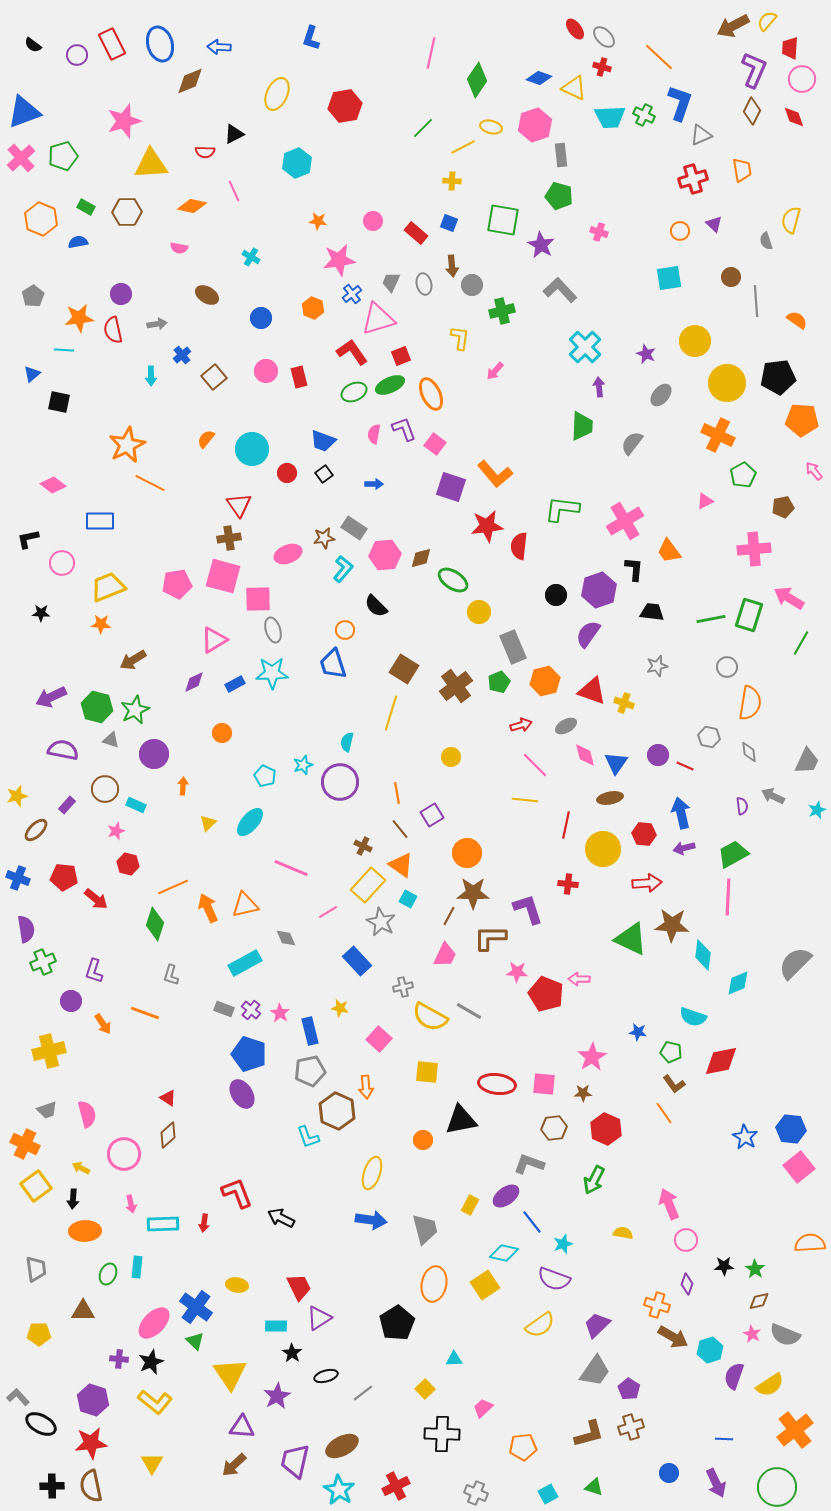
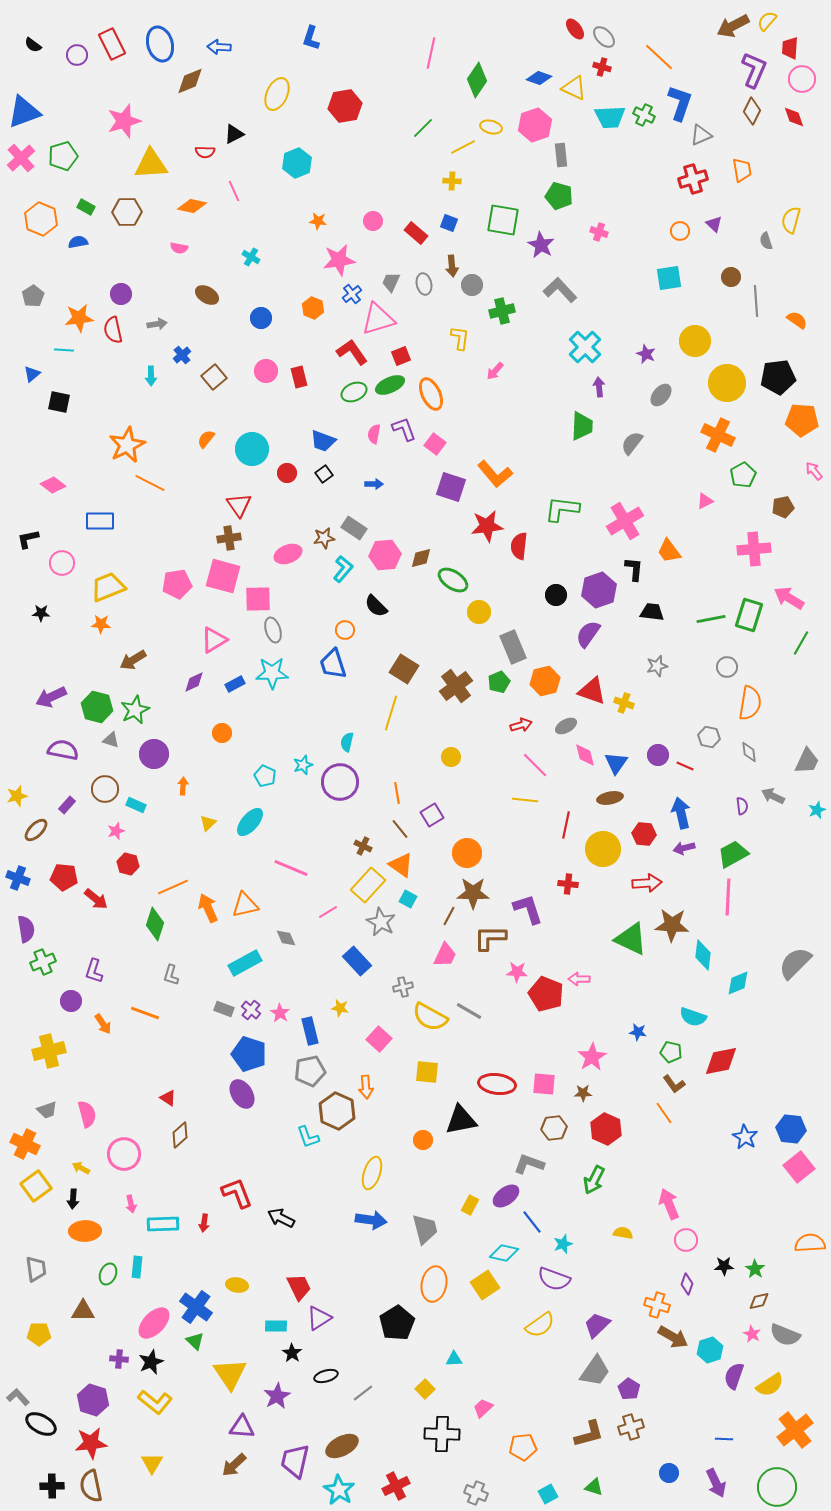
brown diamond at (168, 1135): moved 12 px right
